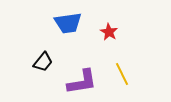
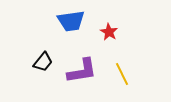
blue trapezoid: moved 3 px right, 2 px up
purple L-shape: moved 11 px up
